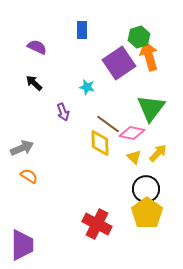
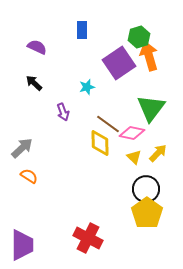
cyan star: rotated 28 degrees counterclockwise
gray arrow: rotated 20 degrees counterclockwise
red cross: moved 9 px left, 14 px down
